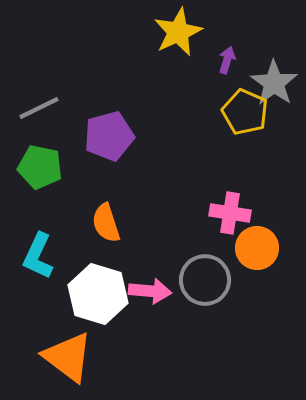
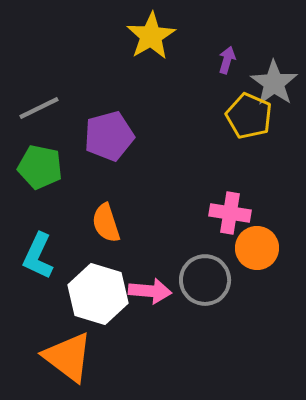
yellow star: moved 27 px left, 4 px down; rotated 6 degrees counterclockwise
yellow pentagon: moved 4 px right, 4 px down
